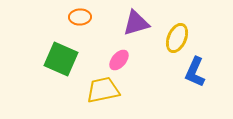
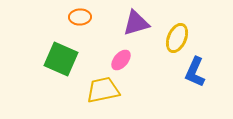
pink ellipse: moved 2 px right
